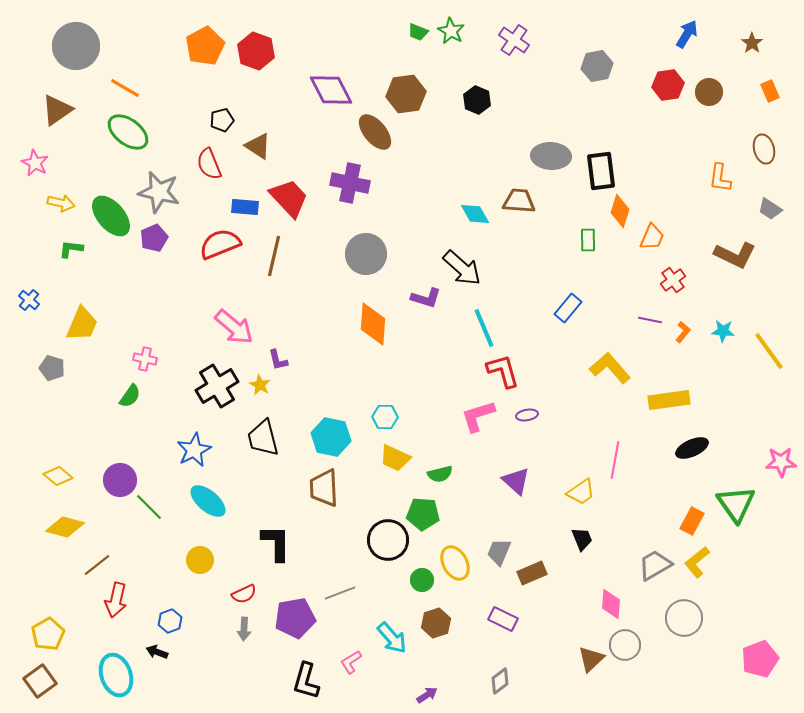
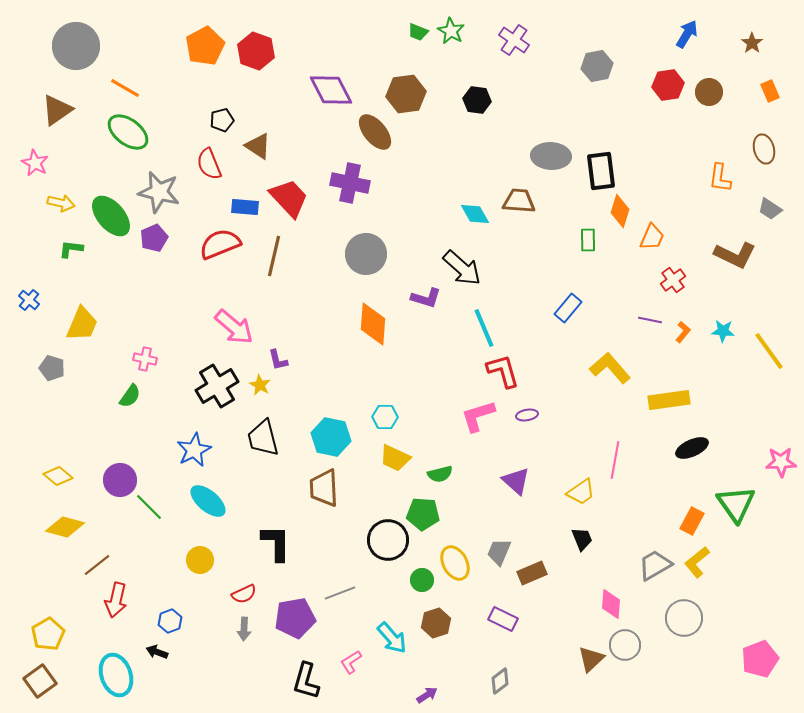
black hexagon at (477, 100): rotated 16 degrees counterclockwise
